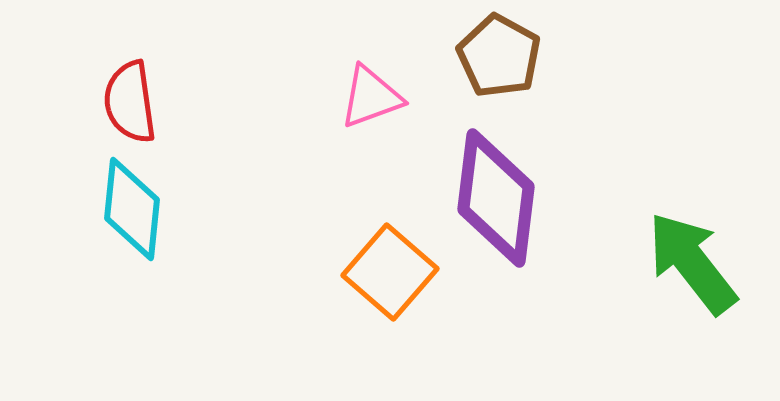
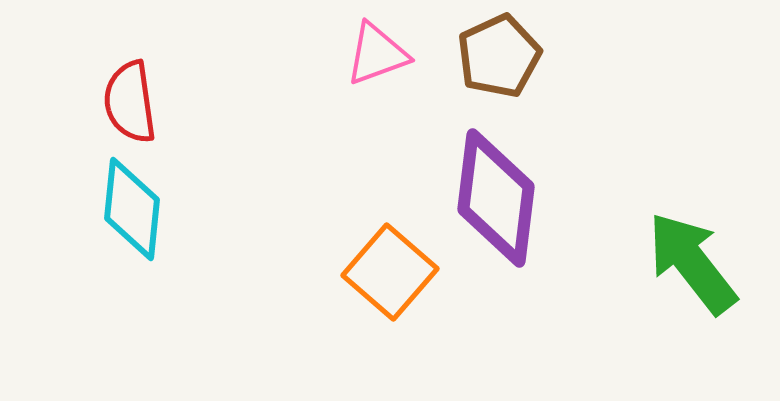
brown pentagon: rotated 18 degrees clockwise
pink triangle: moved 6 px right, 43 px up
